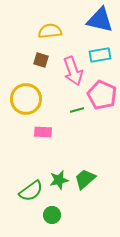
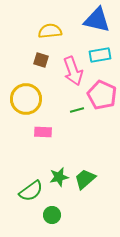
blue triangle: moved 3 px left
green star: moved 3 px up
